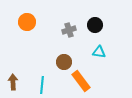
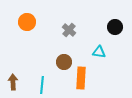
black circle: moved 20 px right, 2 px down
gray cross: rotated 32 degrees counterclockwise
orange rectangle: moved 3 px up; rotated 40 degrees clockwise
